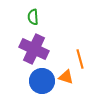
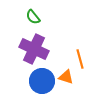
green semicircle: rotated 35 degrees counterclockwise
